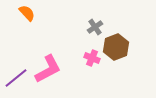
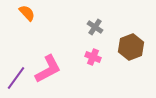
gray cross: rotated 21 degrees counterclockwise
brown hexagon: moved 15 px right
pink cross: moved 1 px right, 1 px up
purple line: rotated 15 degrees counterclockwise
